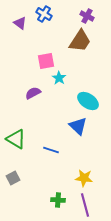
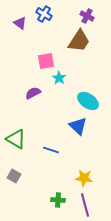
brown trapezoid: moved 1 px left
gray square: moved 1 px right, 2 px up; rotated 32 degrees counterclockwise
